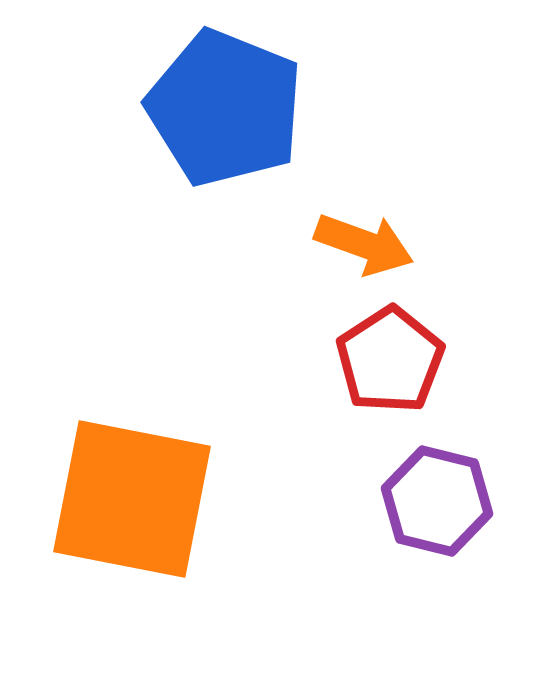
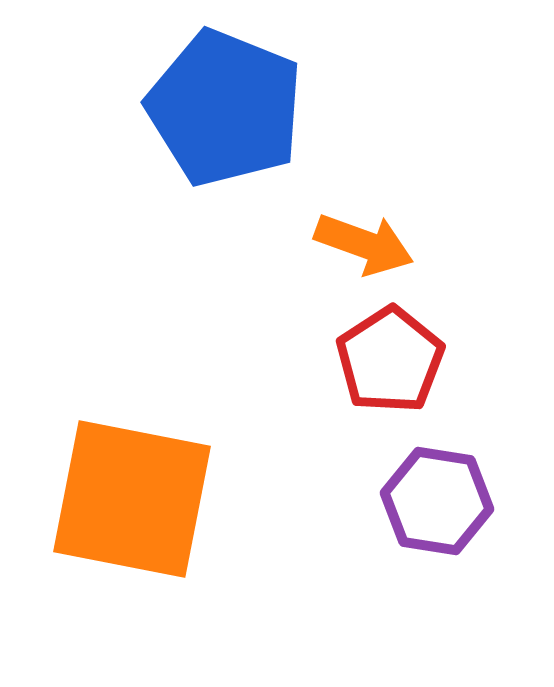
purple hexagon: rotated 5 degrees counterclockwise
